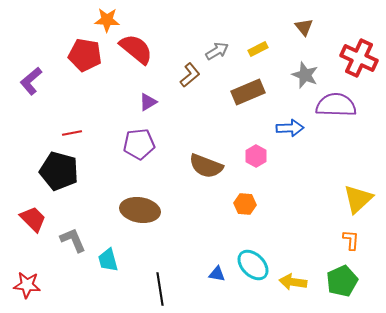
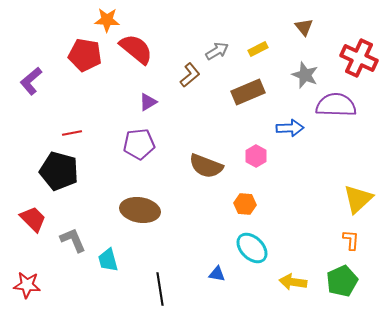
cyan ellipse: moved 1 px left, 17 px up
